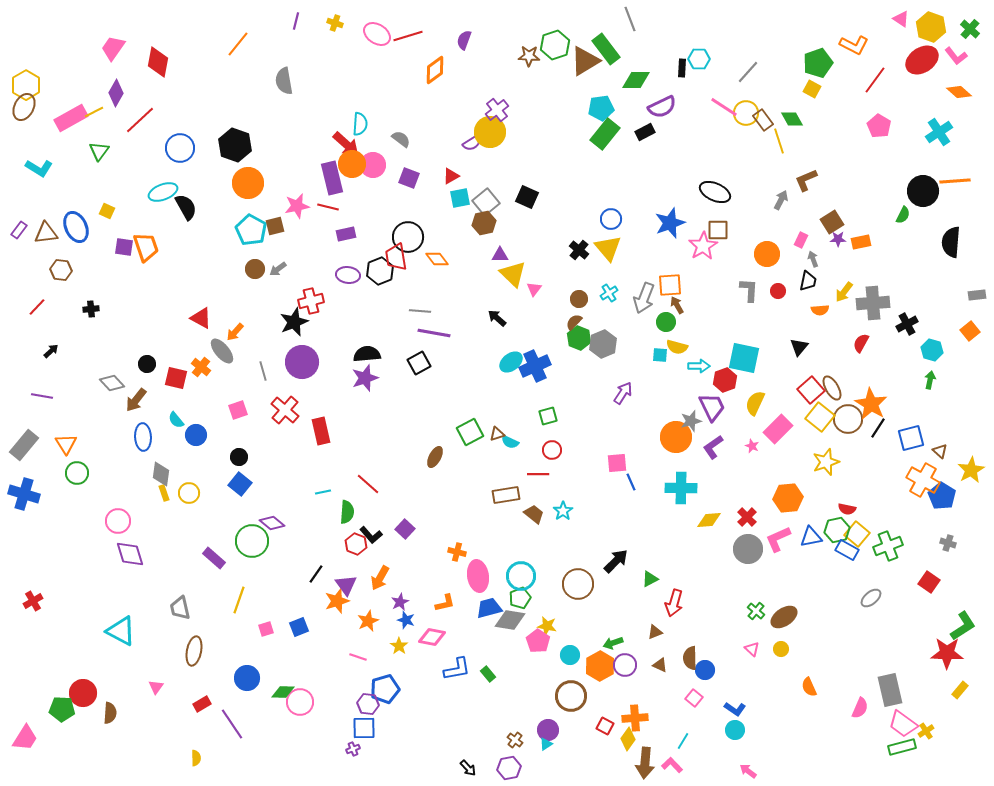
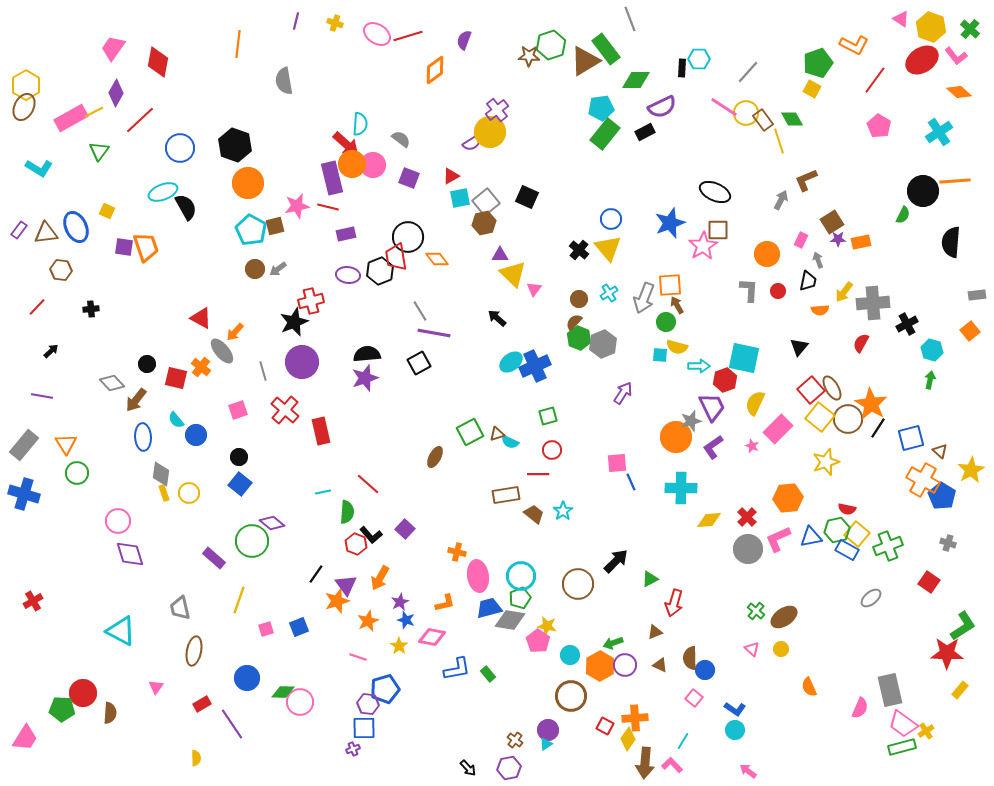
orange line at (238, 44): rotated 32 degrees counterclockwise
green hexagon at (555, 45): moved 4 px left
gray arrow at (813, 259): moved 5 px right, 1 px down
gray line at (420, 311): rotated 55 degrees clockwise
